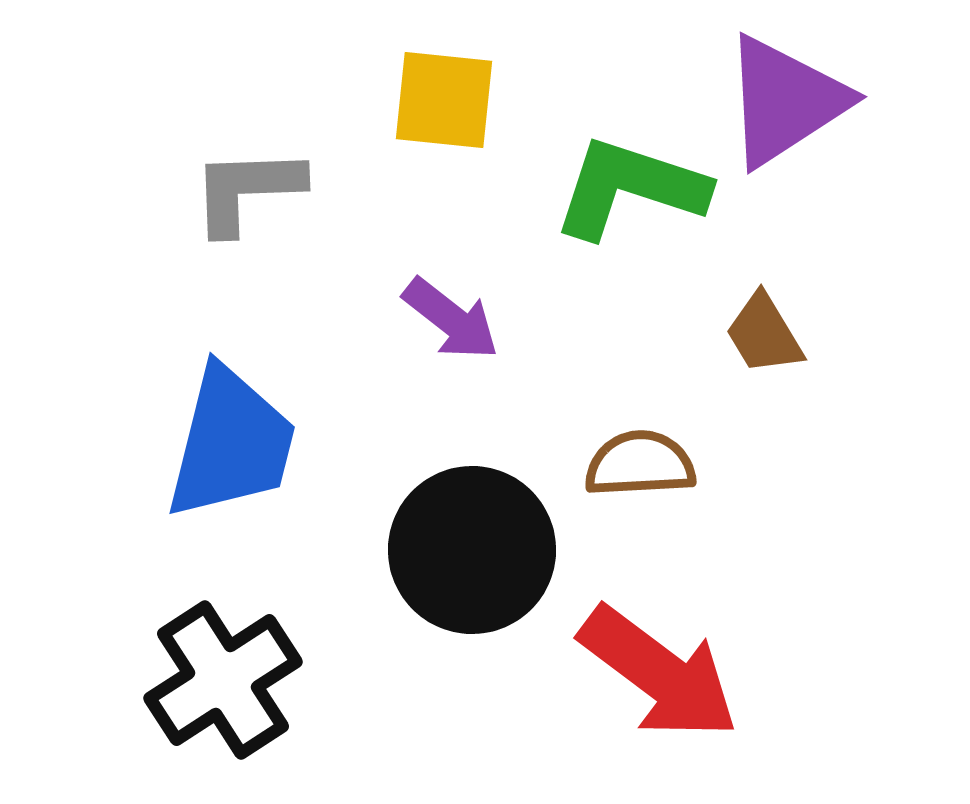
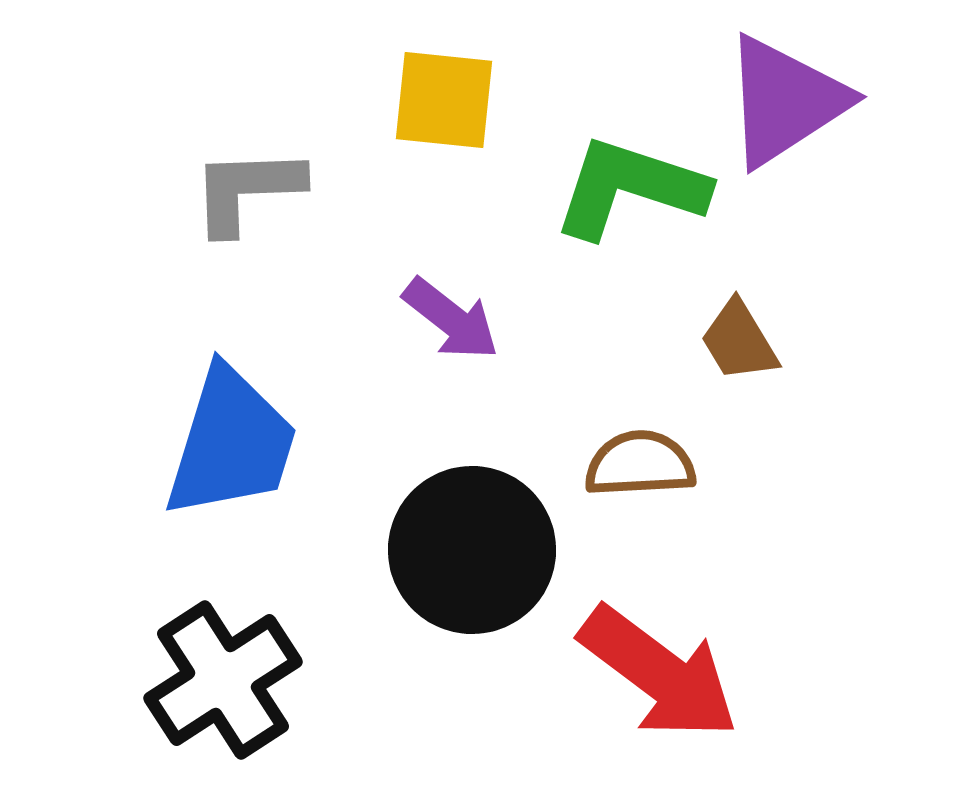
brown trapezoid: moved 25 px left, 7 px down
blue trapezoid: rotated 3 degrees clockwise
